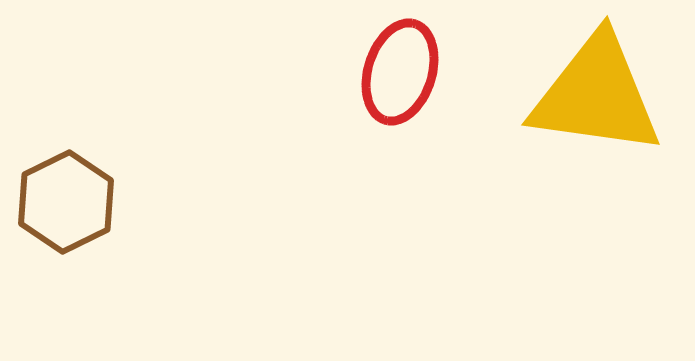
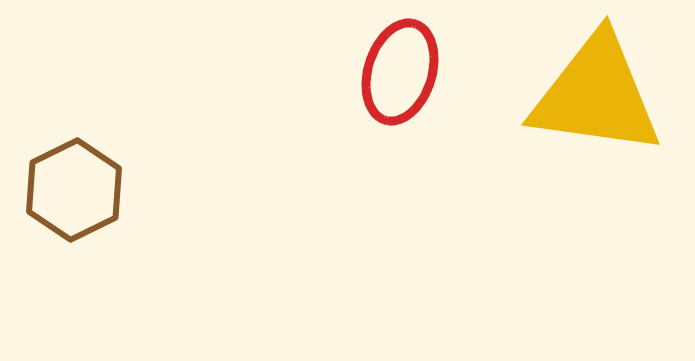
brown hexagon: moved 8 px right, 12 px up
